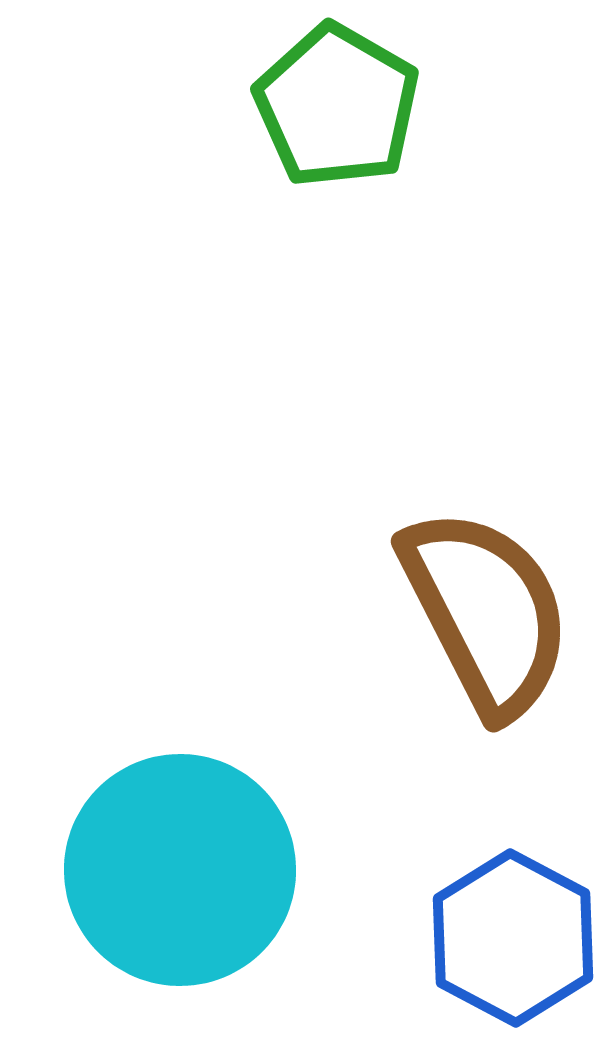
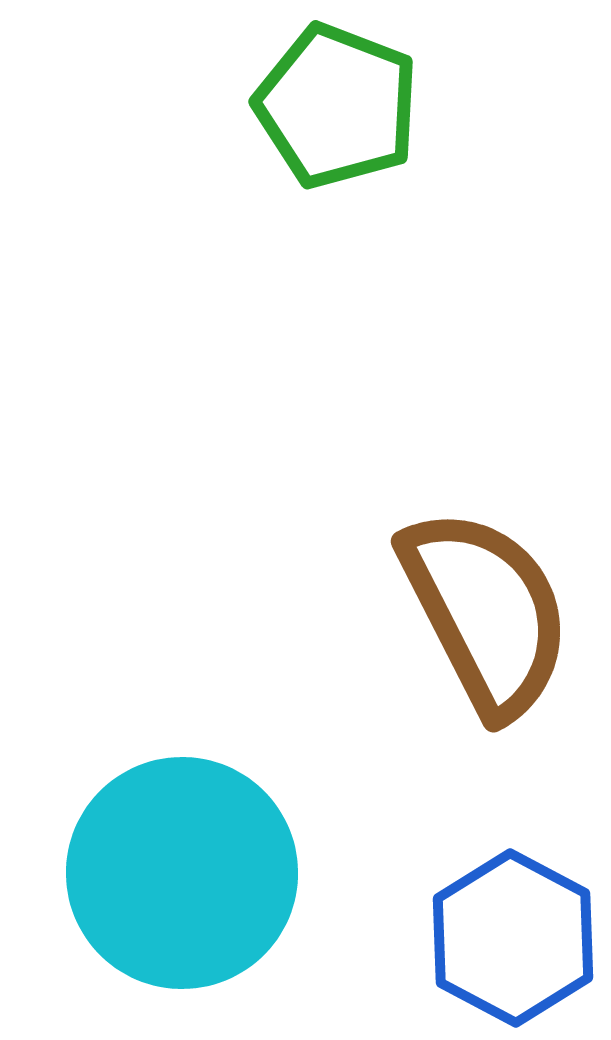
green pentagon: rotated 9 degrees counterclockwise
cyan circle: moved 2 px right, 3 px down
